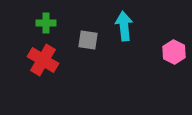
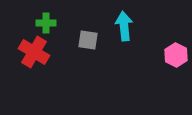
pink hexagon: moved 2 px right, 3 px down
red cross: moved 9 px left, 8 px up
